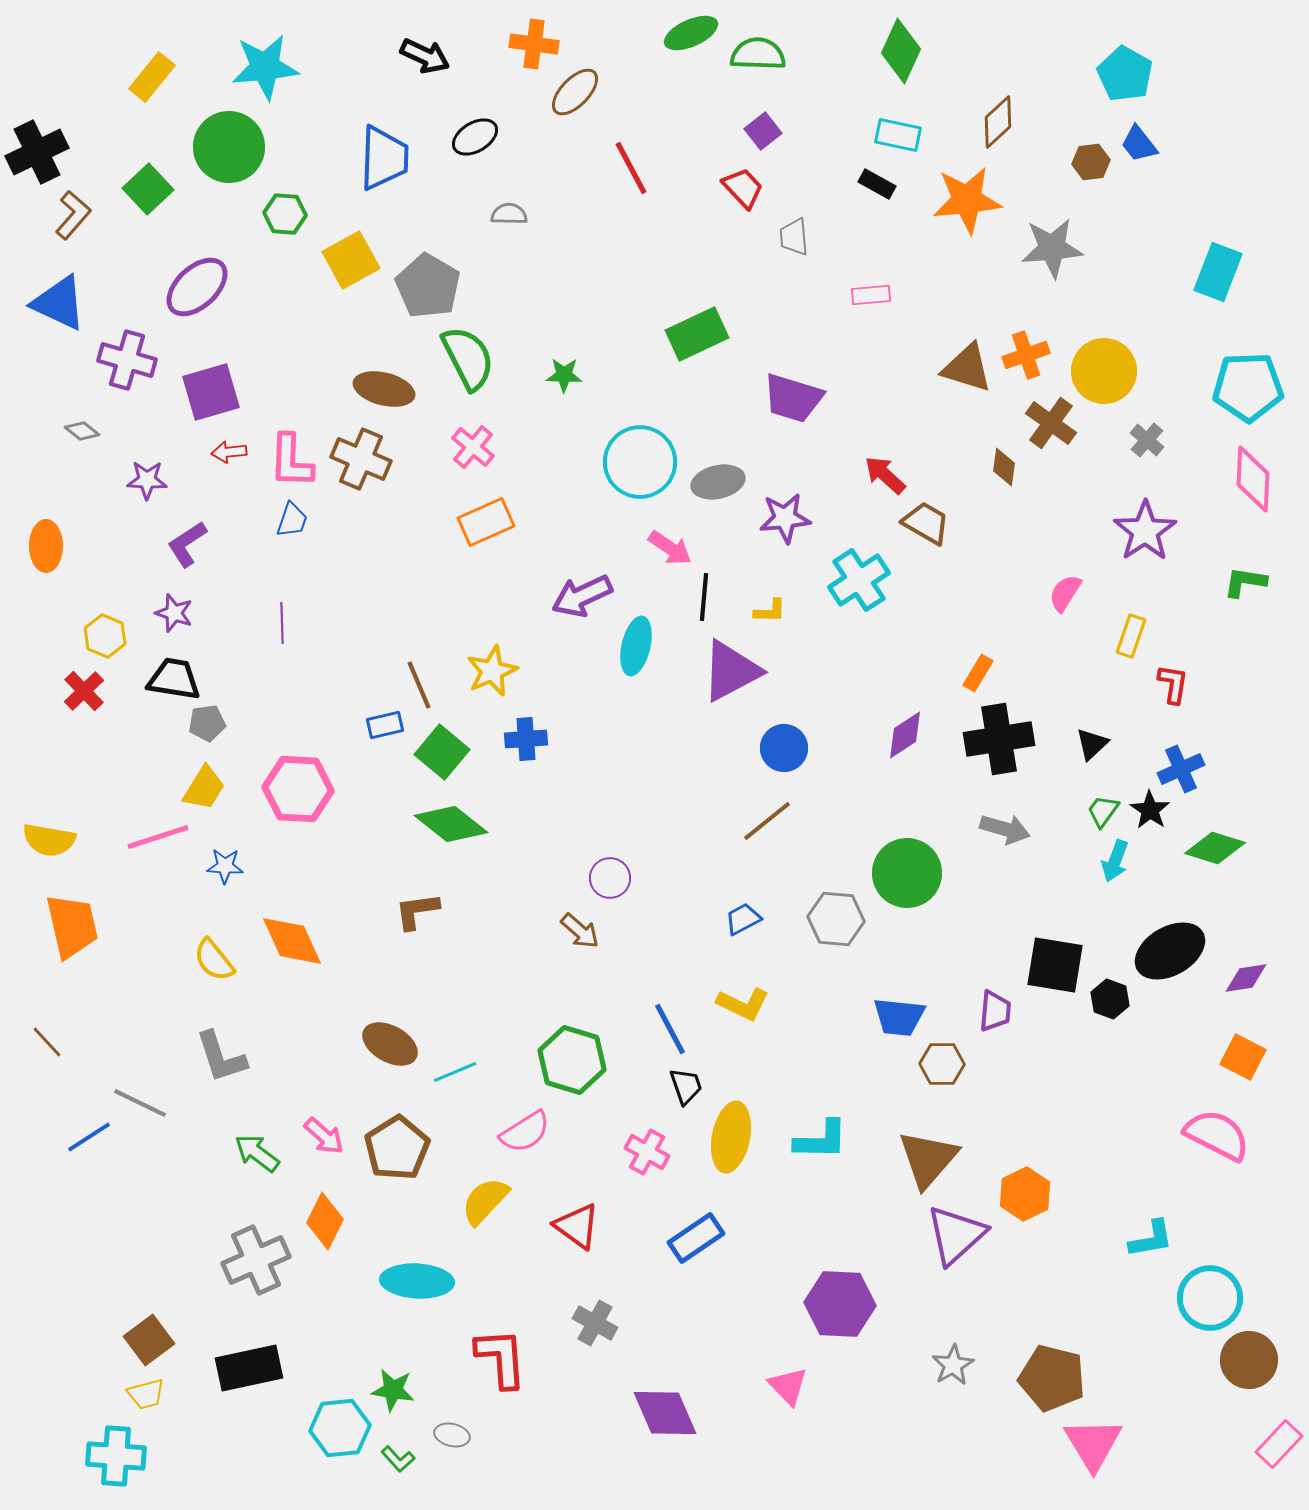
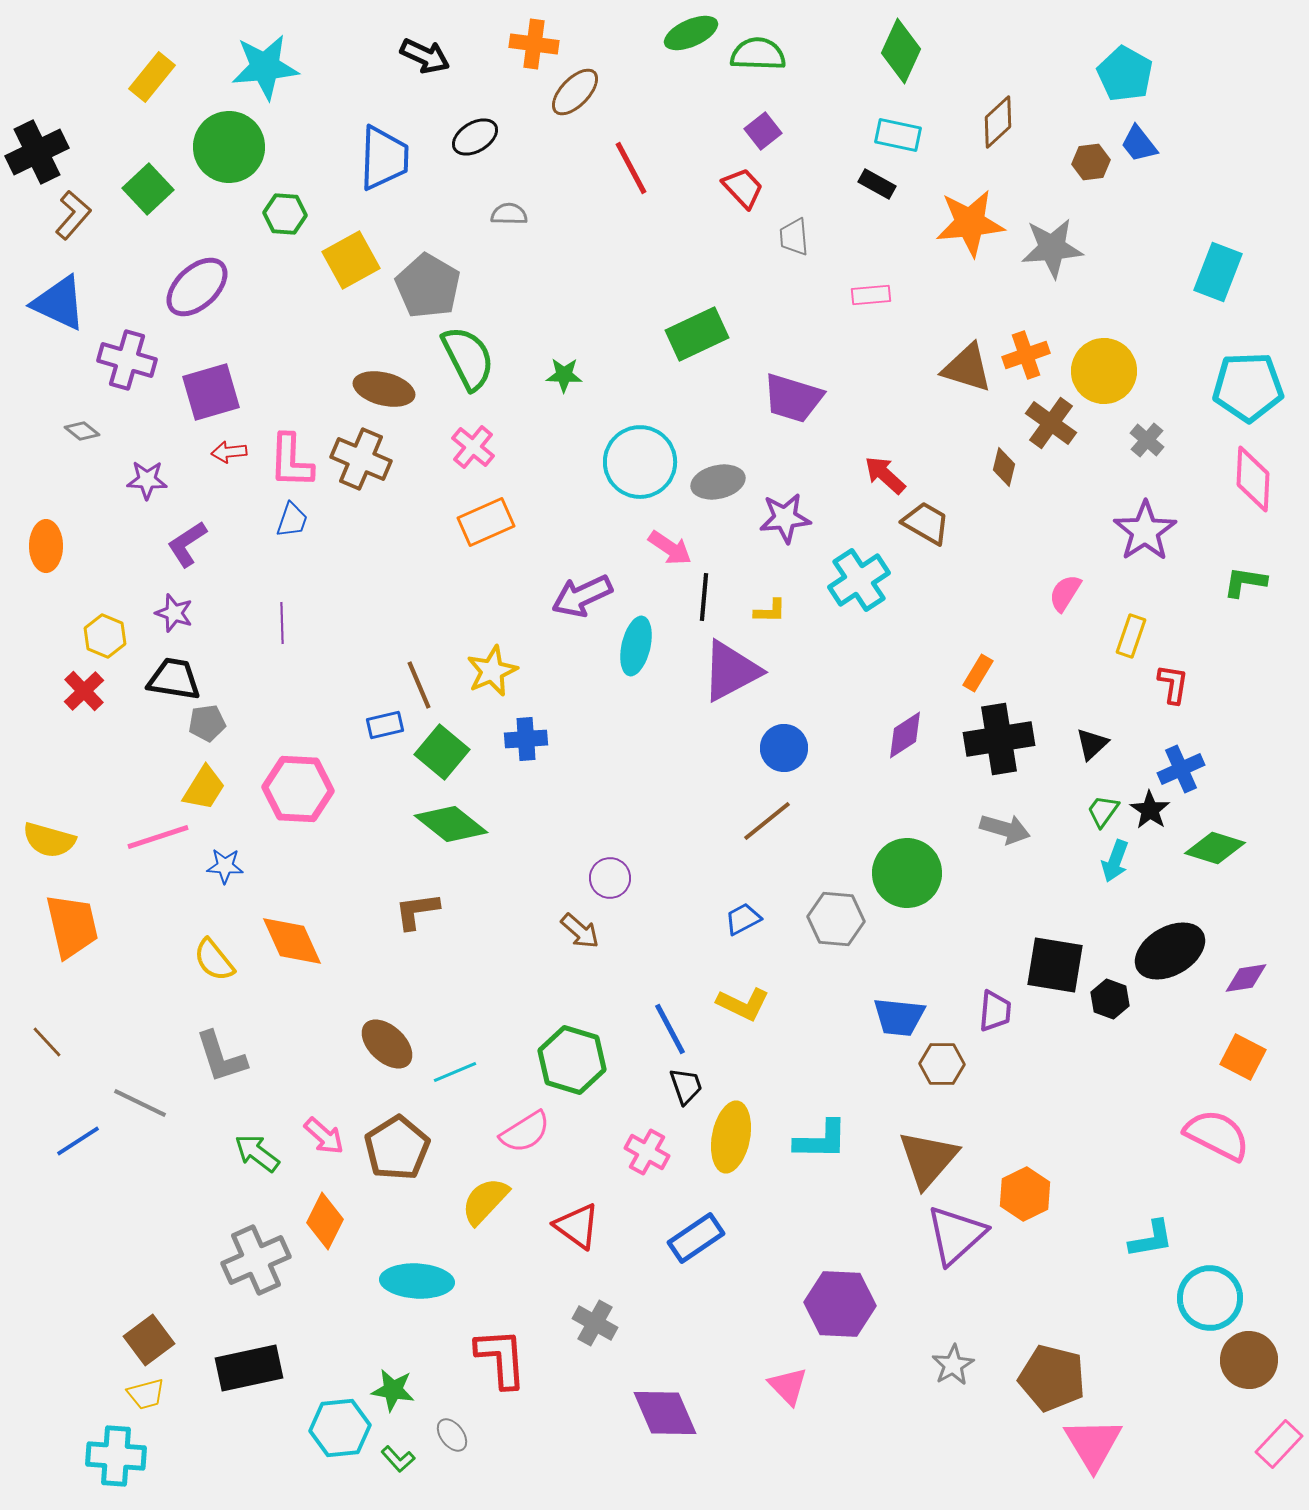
orange star at (967, 200): moved 3 px right, 23 px down
brown diamond at (1004, 467): rotated 6 degrees clockwise
yellow semicircle at (49, 840): rotated 6 degrees clockwise
brown ellipse at (390, 1044): moved 3 px left; rotated 14 degrees clockwise
blue line at (89, 1137): moved 11 px left, 4 px down
gray ellipse at (452, 1435): rotated 40 degrees clockwise
